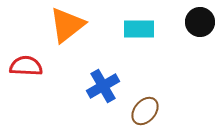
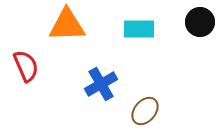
orange triangle: rotated 36 degrees clockwise
red semicircle: rotated 64 degrees clockwise
blue cross: moved 2 px left, 2 px up
